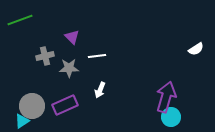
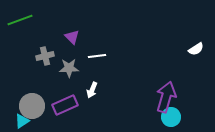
white arrow: moved 8 px left
